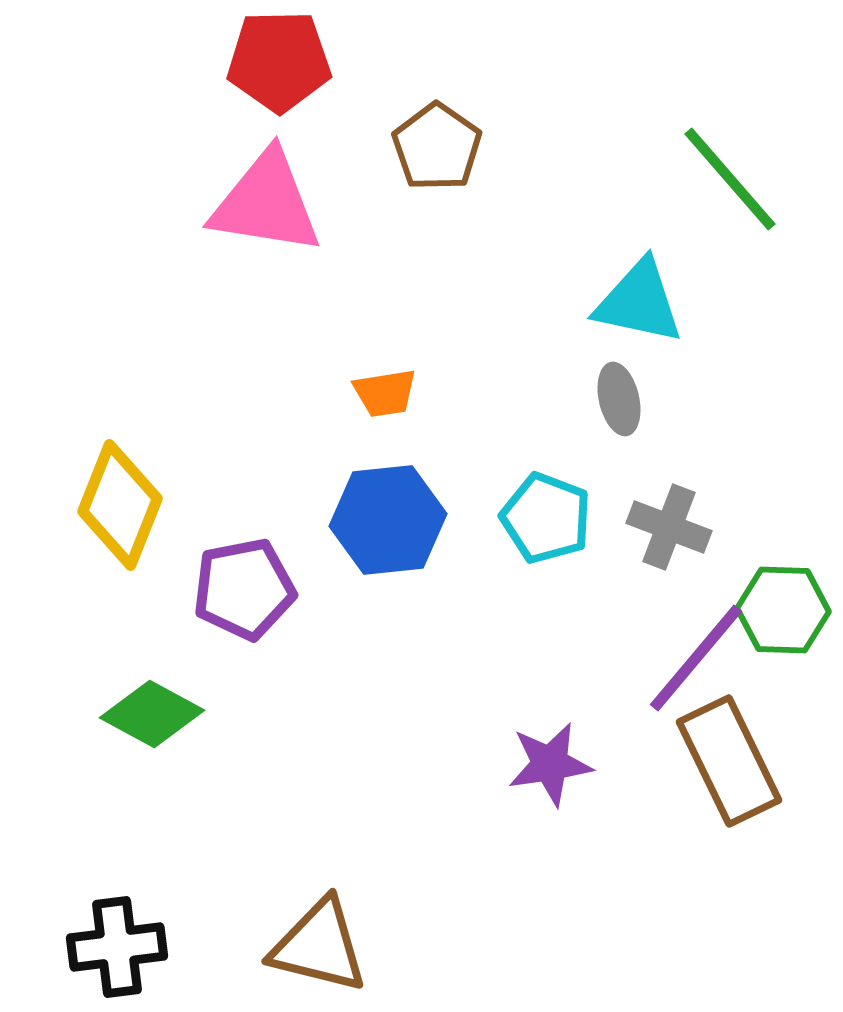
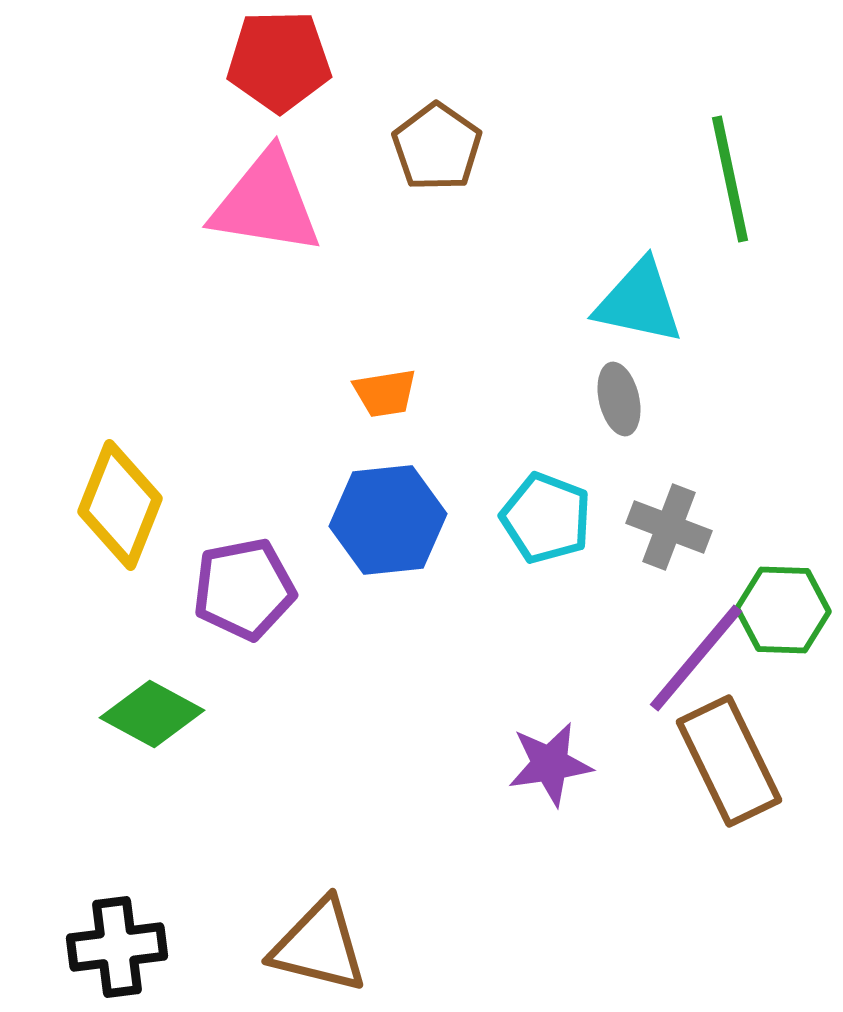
green line: rotated 29 degrees clockwise
